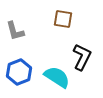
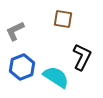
gray L-shape: rotated 80 degrees clockwise
blue hexagon: moved 3 px right, 5 px up
cyan semicircle: moved 1 px left
